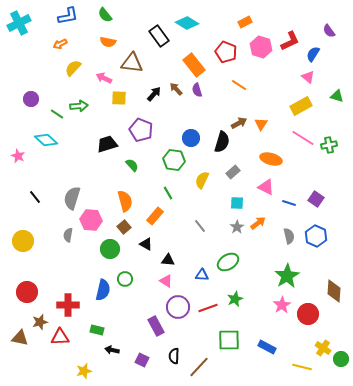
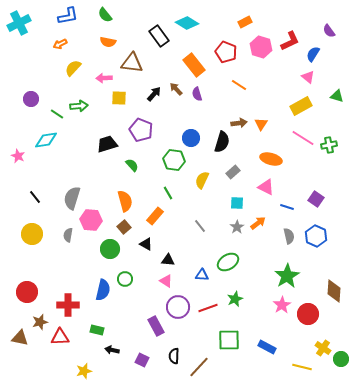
pink arrow at (104, 78): rotated 28 degrees counterclockwise
purple semicircle at (197, 90): moved 4 px down
brown arrow at (239, 123): rotated 21 degrees clockwise
cyan diamond at (46, 140): rotated 50 degrees counterclockwise
blue line at (289, 203): moved 2 px left, 4 px down
yellow circle at (23, 241): moved 9 px right, 7 px up
